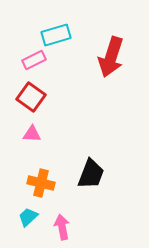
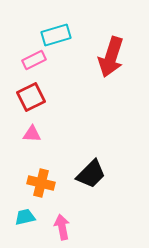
red square: rotated 28 degrees clockwise
black trapezoid: rotated 24 degrees clockwise
cyan trapezoid: moved 3 px left; rotated 30 degrees clockwise
